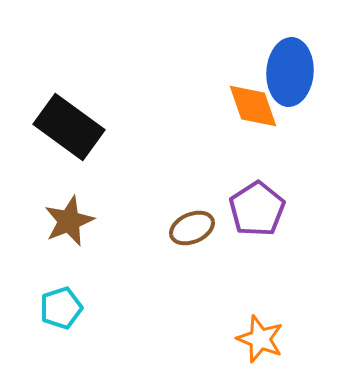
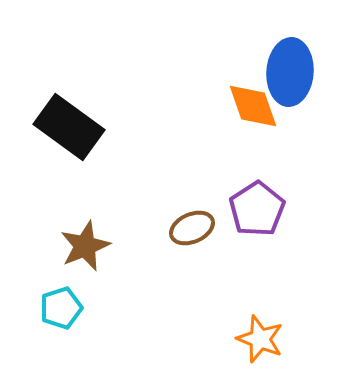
brown star: moved 16 px right, 25 px down
